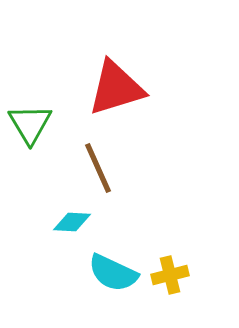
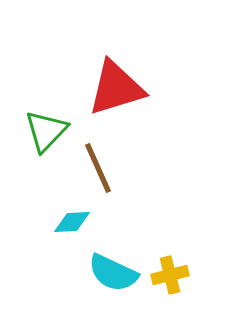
green triangle: moved 16 px right, 7 px down; rotated 15 degrees clockwise
cyan diamond: rotated 6 degrees counterclockwise
